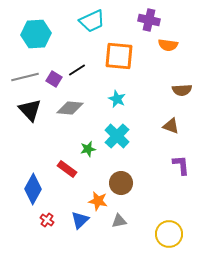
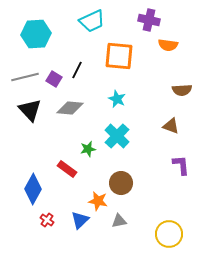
black line: rotated 30 degrees counterclockwise
